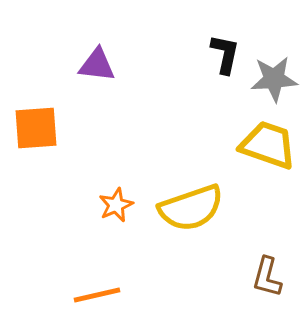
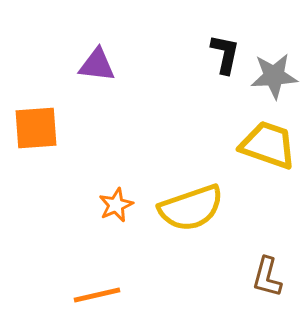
gray star: moved 3 px up
